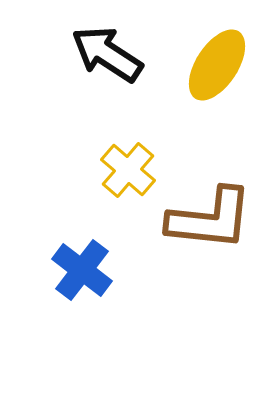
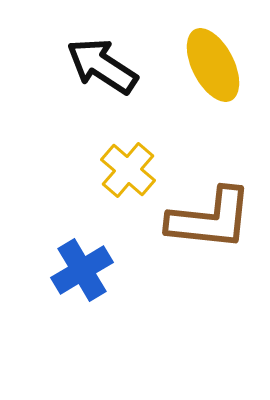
black arrow: moved 5 px left, 12 px down
yellow ellipse: moved 4 px left; rotated 60 degrees counterclockwise
blue cross: rotated 22 degrees clockwise
